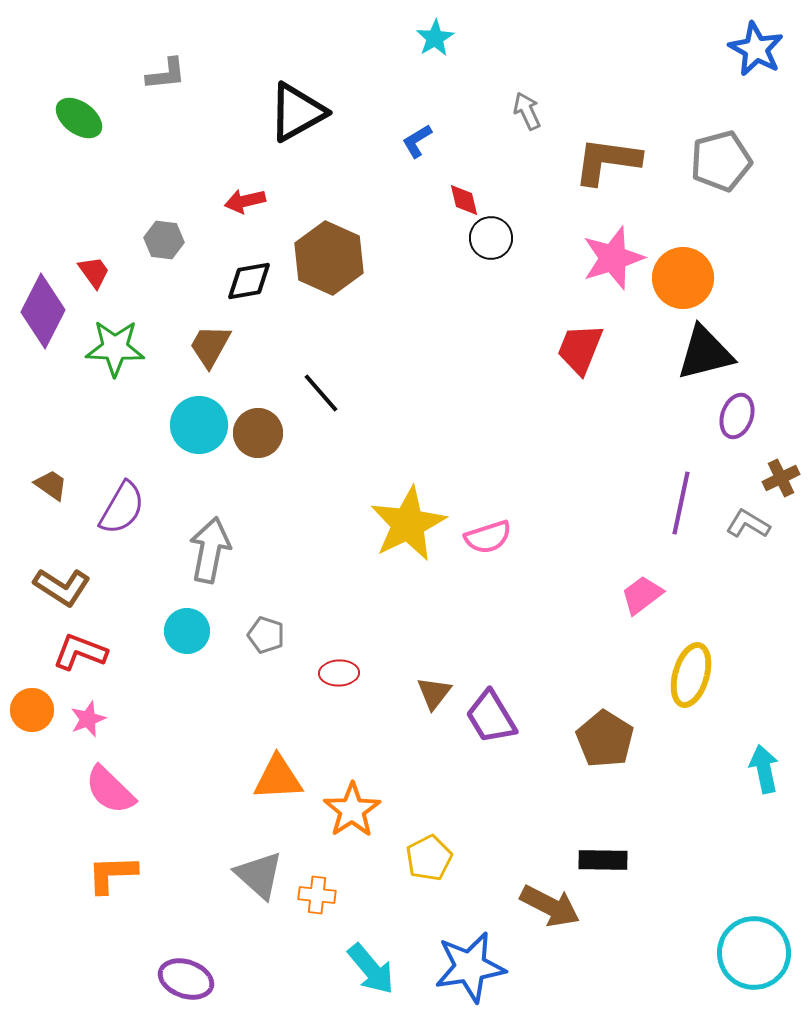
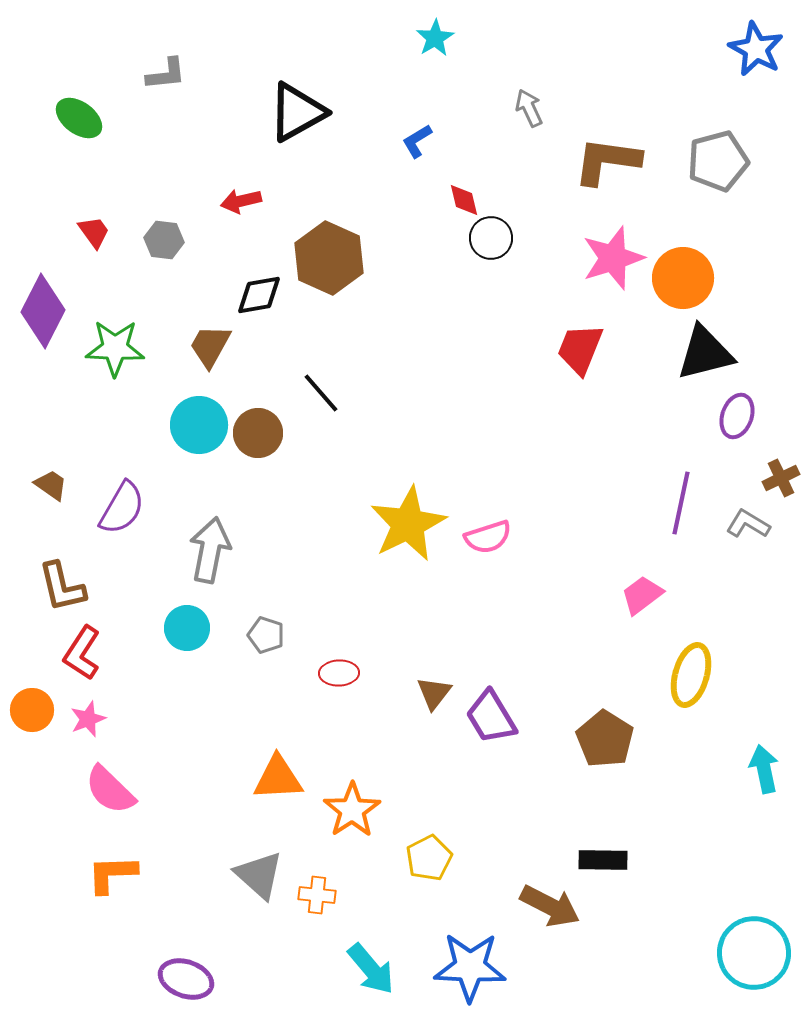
gray arrow at (527, 111): moved 2 px right, 3 px up
gray pentagon at (721, 161): moved 3 px left
red arrow at (245, 201): moved 4 px left
red trapezoid at (94, 272): moved 40 px up
black diamond at (249, 281): moved 10 px right, 14 px down
brown L-shape at (62, 587): rotated 44 degrees clockwise
cyan circle at (187, 631): moved 3 px up
red L-shape at (80, 652): moved 2 px right, 1 px down; rotated 78 degrees counterclockwise
blue star at (470, 967): rotated 12 degrees clockwise
